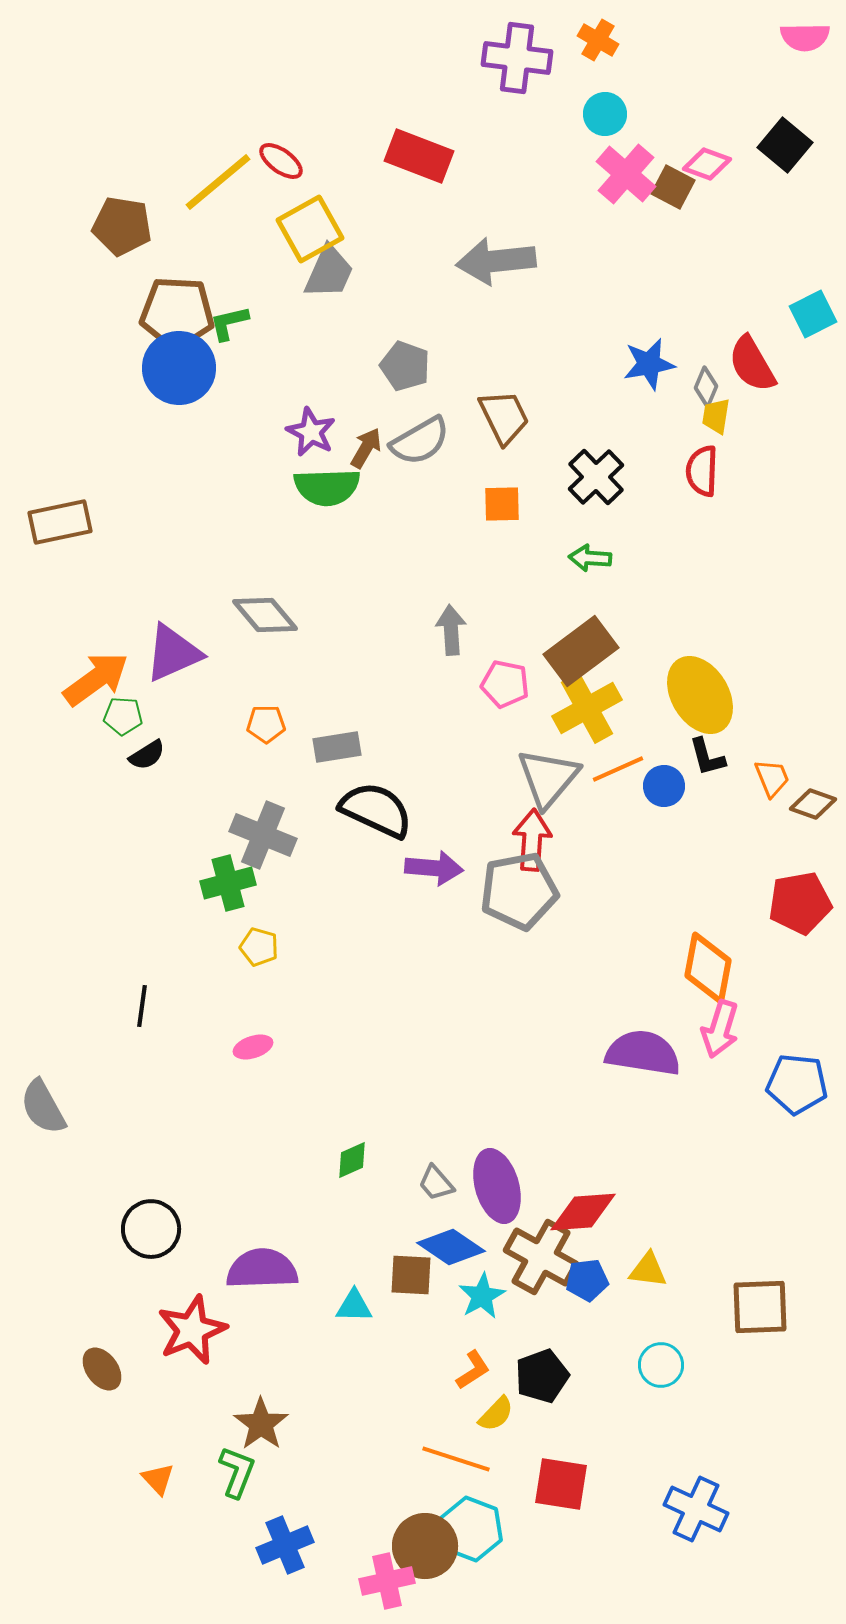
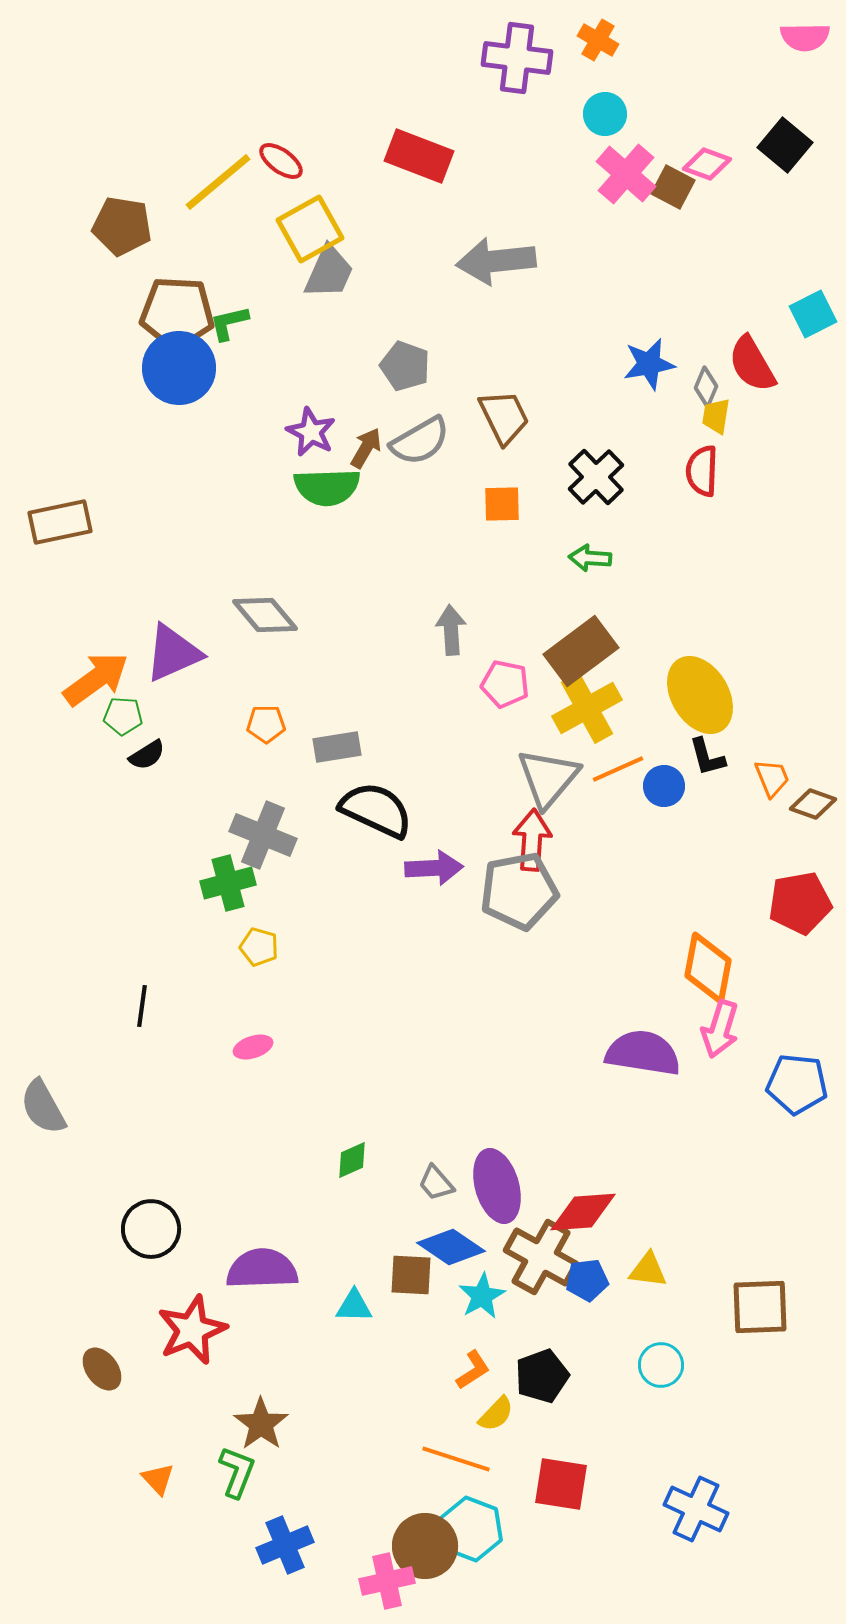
purple arrow at (434, 868): rotated 8 degrees counterclockwise
